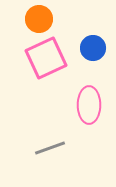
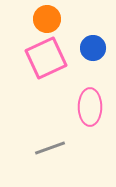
orange circle: moved 8 px right
pink ellipse: moved 1 px right, 2 px down
